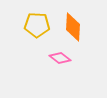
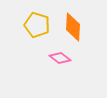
yellow pentagon: rotated 15 degrees clockwise
